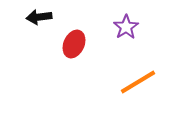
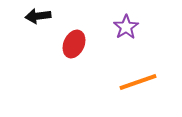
black arrow: moved 1 px left, 1 px up
orange line: rotated 12 degrees clockwise
